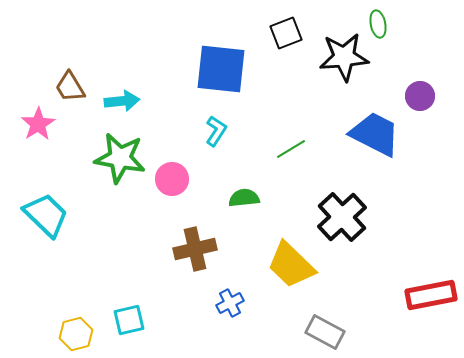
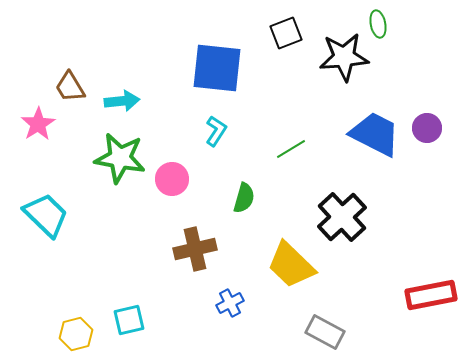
blue square: moved 4 px left, 1 px up
purple circle: moved 7 px right, 32 px down
green semicircle: rotated 112 degrees clockwise
